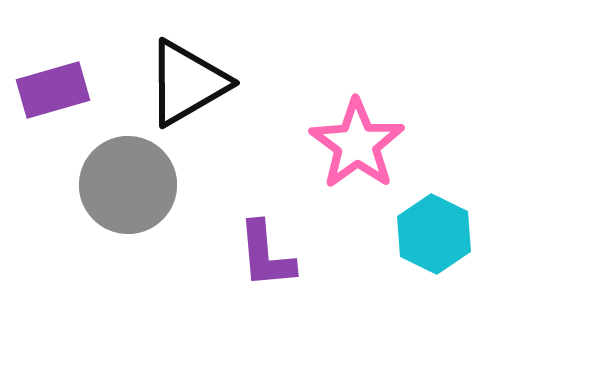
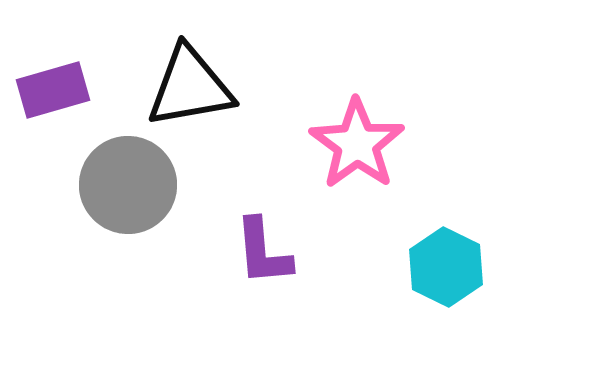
black triangle: moved 3 px right, 4 px down; rotated 20 degrees clockwise
cyan hexagon: moved 12 px right, 33 px down
purple L-shape: moved 3 px left, 3 px up
